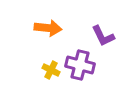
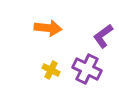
purple L-shape: rotated 80 degrees clockwise
purple cross: moved 7 px right, 4 px down; rotated 12 degrees clockwise
